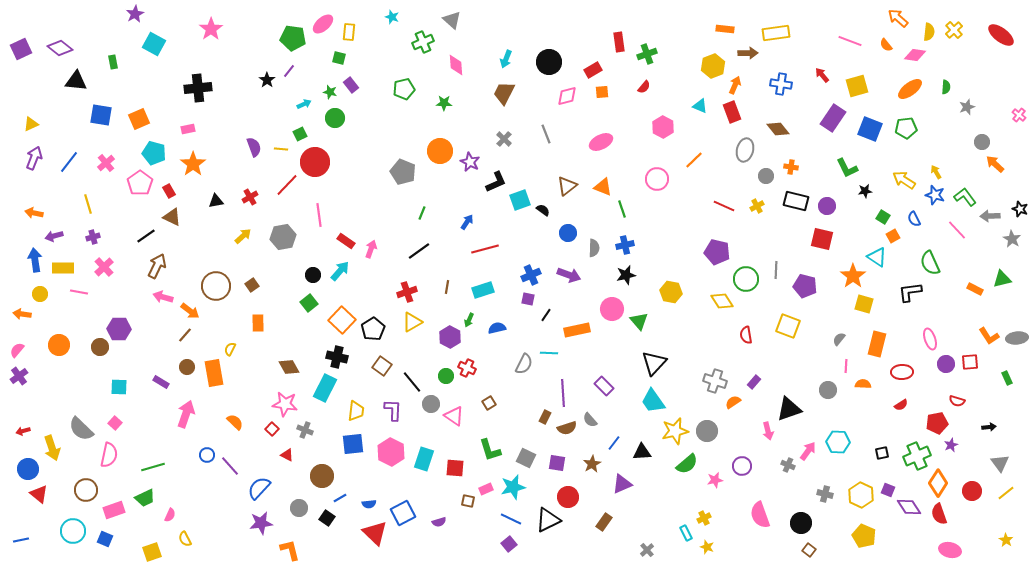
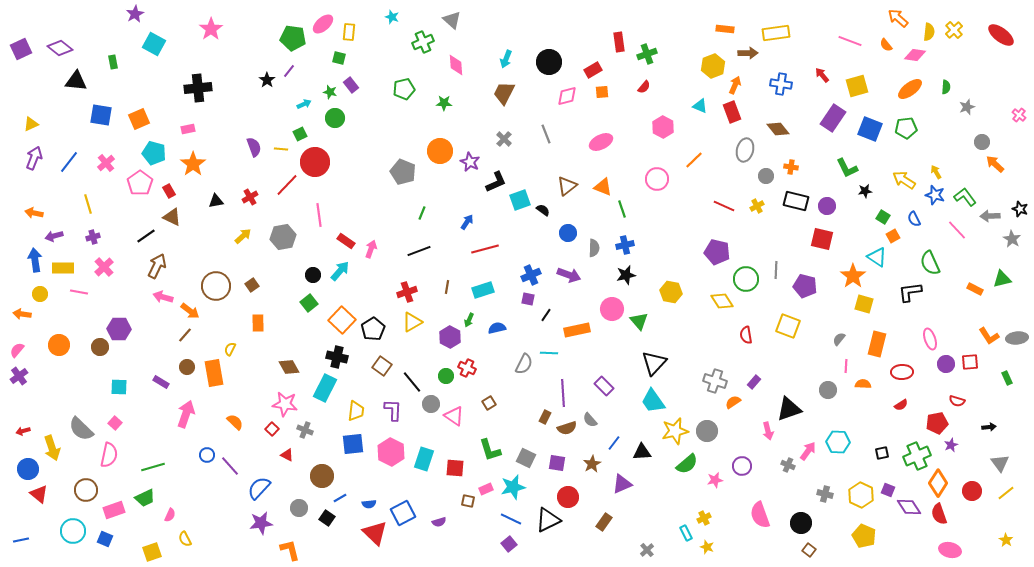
black line at (419, 251): rotated 15 degrees clockwise
